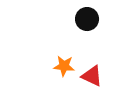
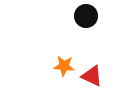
black circle: moved 1 px left, 3 px up
